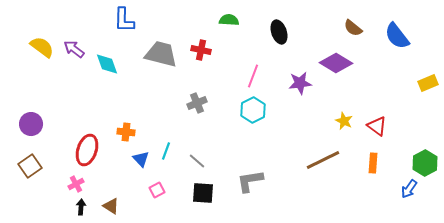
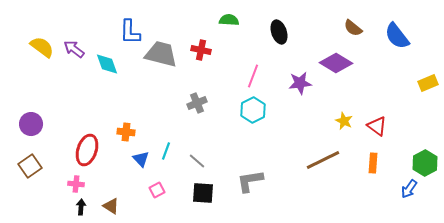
blue L-shape: moved 6 px right, 12 px down
pink cross: rotated 35 degrees clockwise
